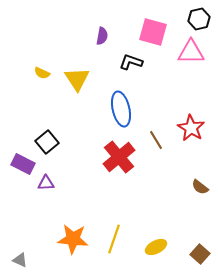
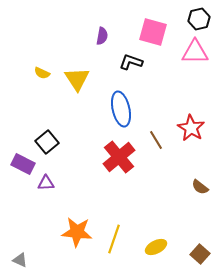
pink triangle: moved 4 px right
orange star: moved 4 px right, 7 px up
